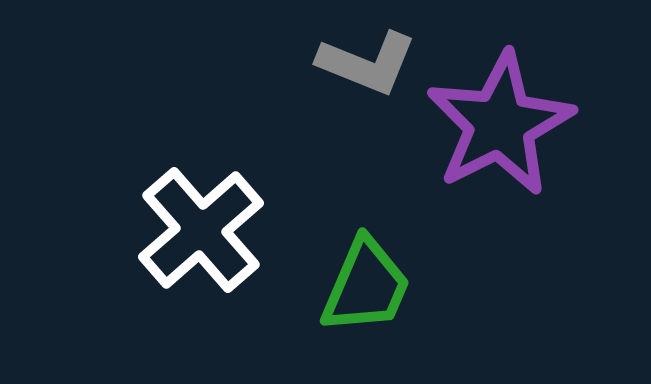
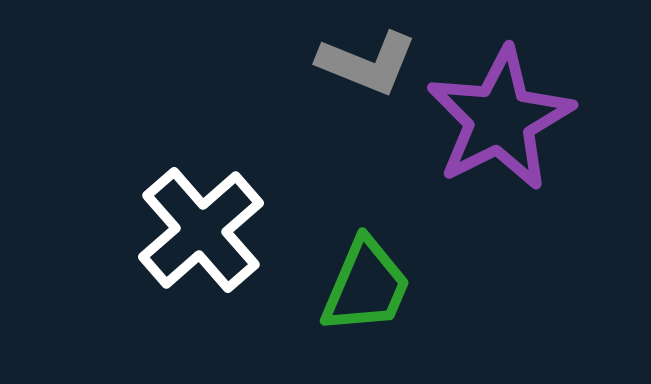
purple star: moved 5 px up
